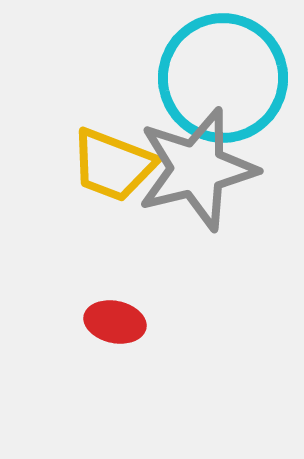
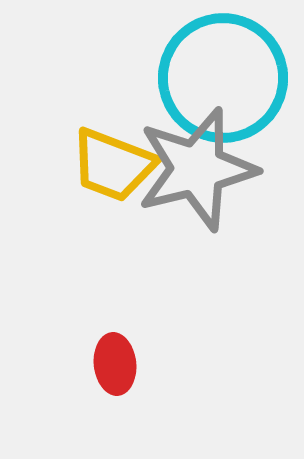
red ellipse: moved 42 px down; rotated 72 degrees clockwise
